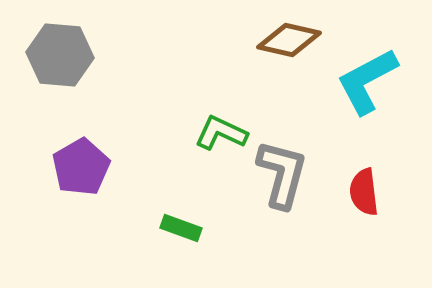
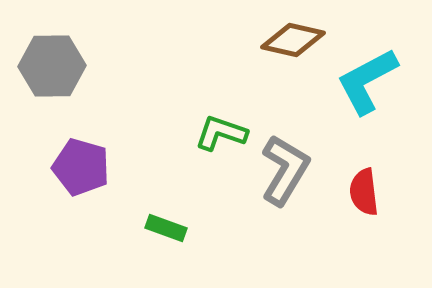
brown diamond: moved 4 px right
gray hexagon: moved 8 px left, 11 px down; rotated 6 degrees counterclockwise
green L-shape: rotated 6 degrees counterclockwise
purple pentagon: rotated 26 degrees counterclockwise
gray L-shape: moved 3 px right, 4 px up; rotated 16 degrees clockwise
green rectangle: moved 15 px left
